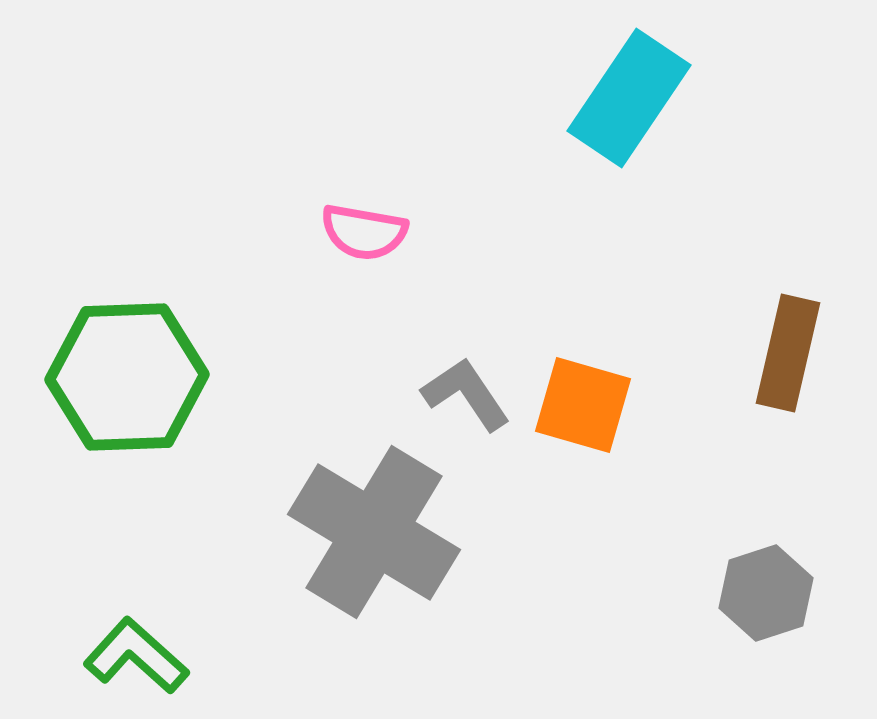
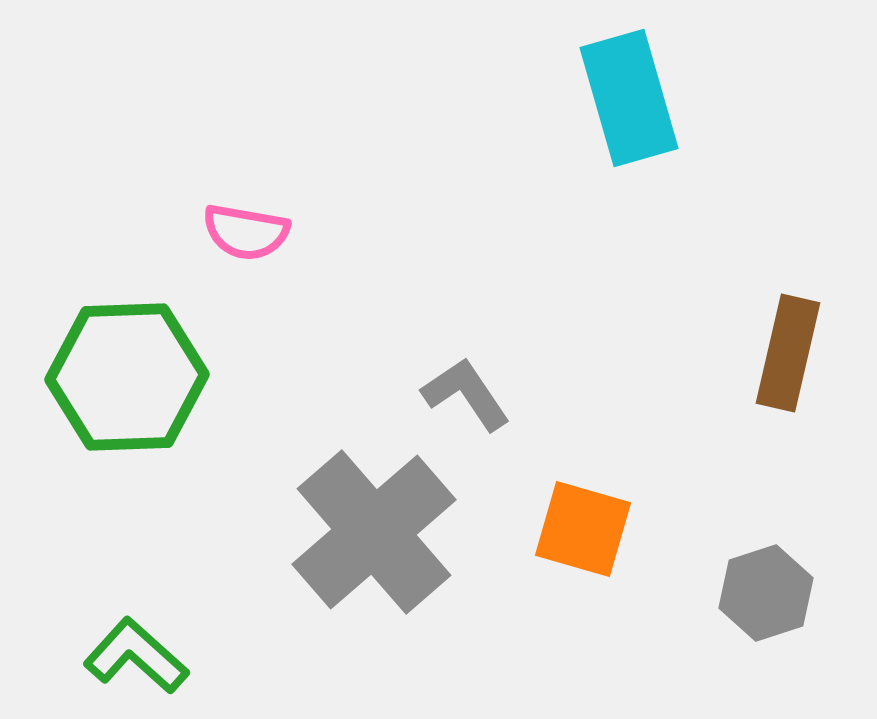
cyan rectangle: rotated 50 degrees counterclockwise
pink semicircle: moved 118 px left
orange square: moved 124 px down
gray cross: rotated 18 degrees clockwise
